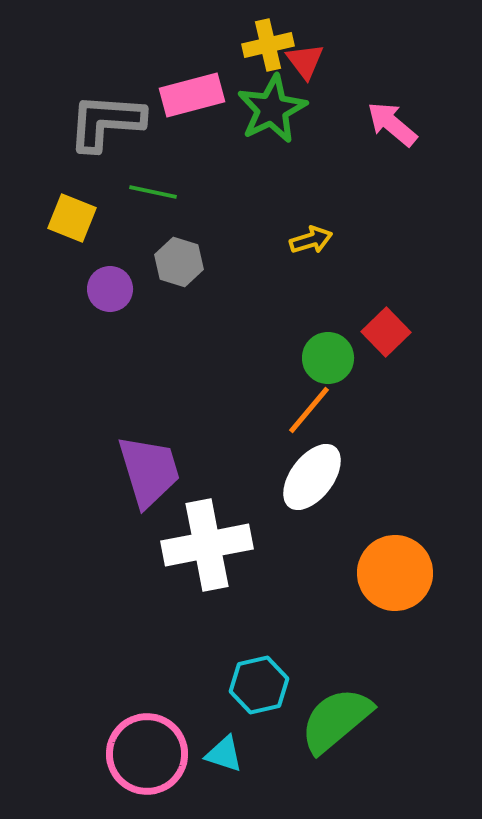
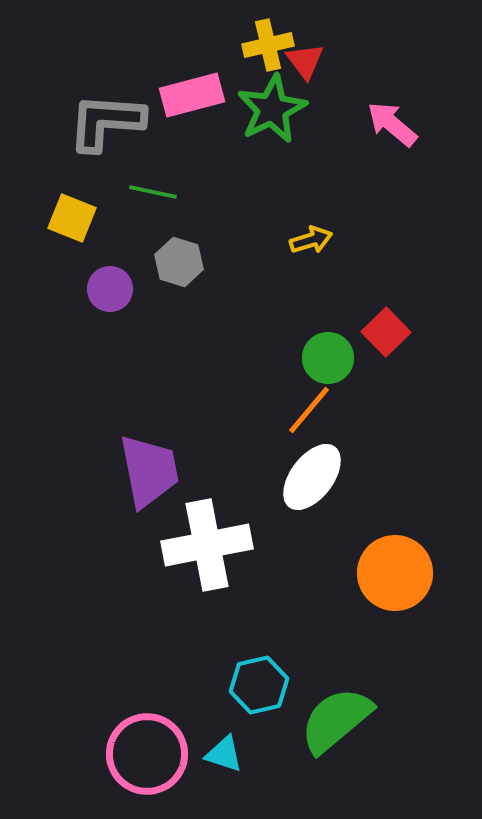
purple trapezoid: rotated 6 degrees clockwise
